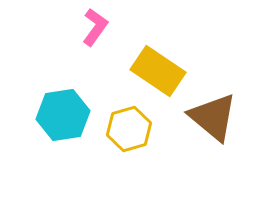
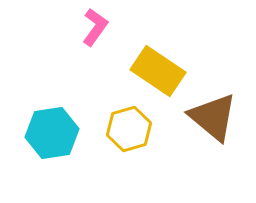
cyan hexagon: moved 11 px left, 18 px down
